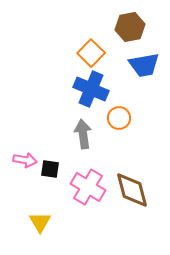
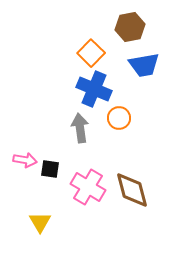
blue cross: moved 3 px right
gray arrow: moved 3 px left, 6 px up
